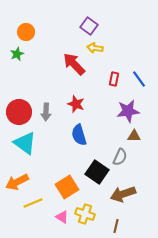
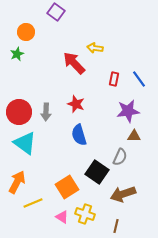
purple square: moved 33 px left, 14 px up
red arrow: moved 1 px up
orange arrow: rotated 145 degrees clockwise
